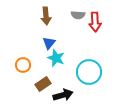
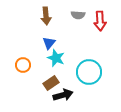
red arrow: moved 5 px right, 1 px up
brown rectangle: moved 8 px right, 1 px up
